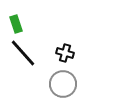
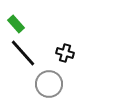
green rectangle: rotated 24 degrees counterclockwise
gray circle: moved 14 px left
